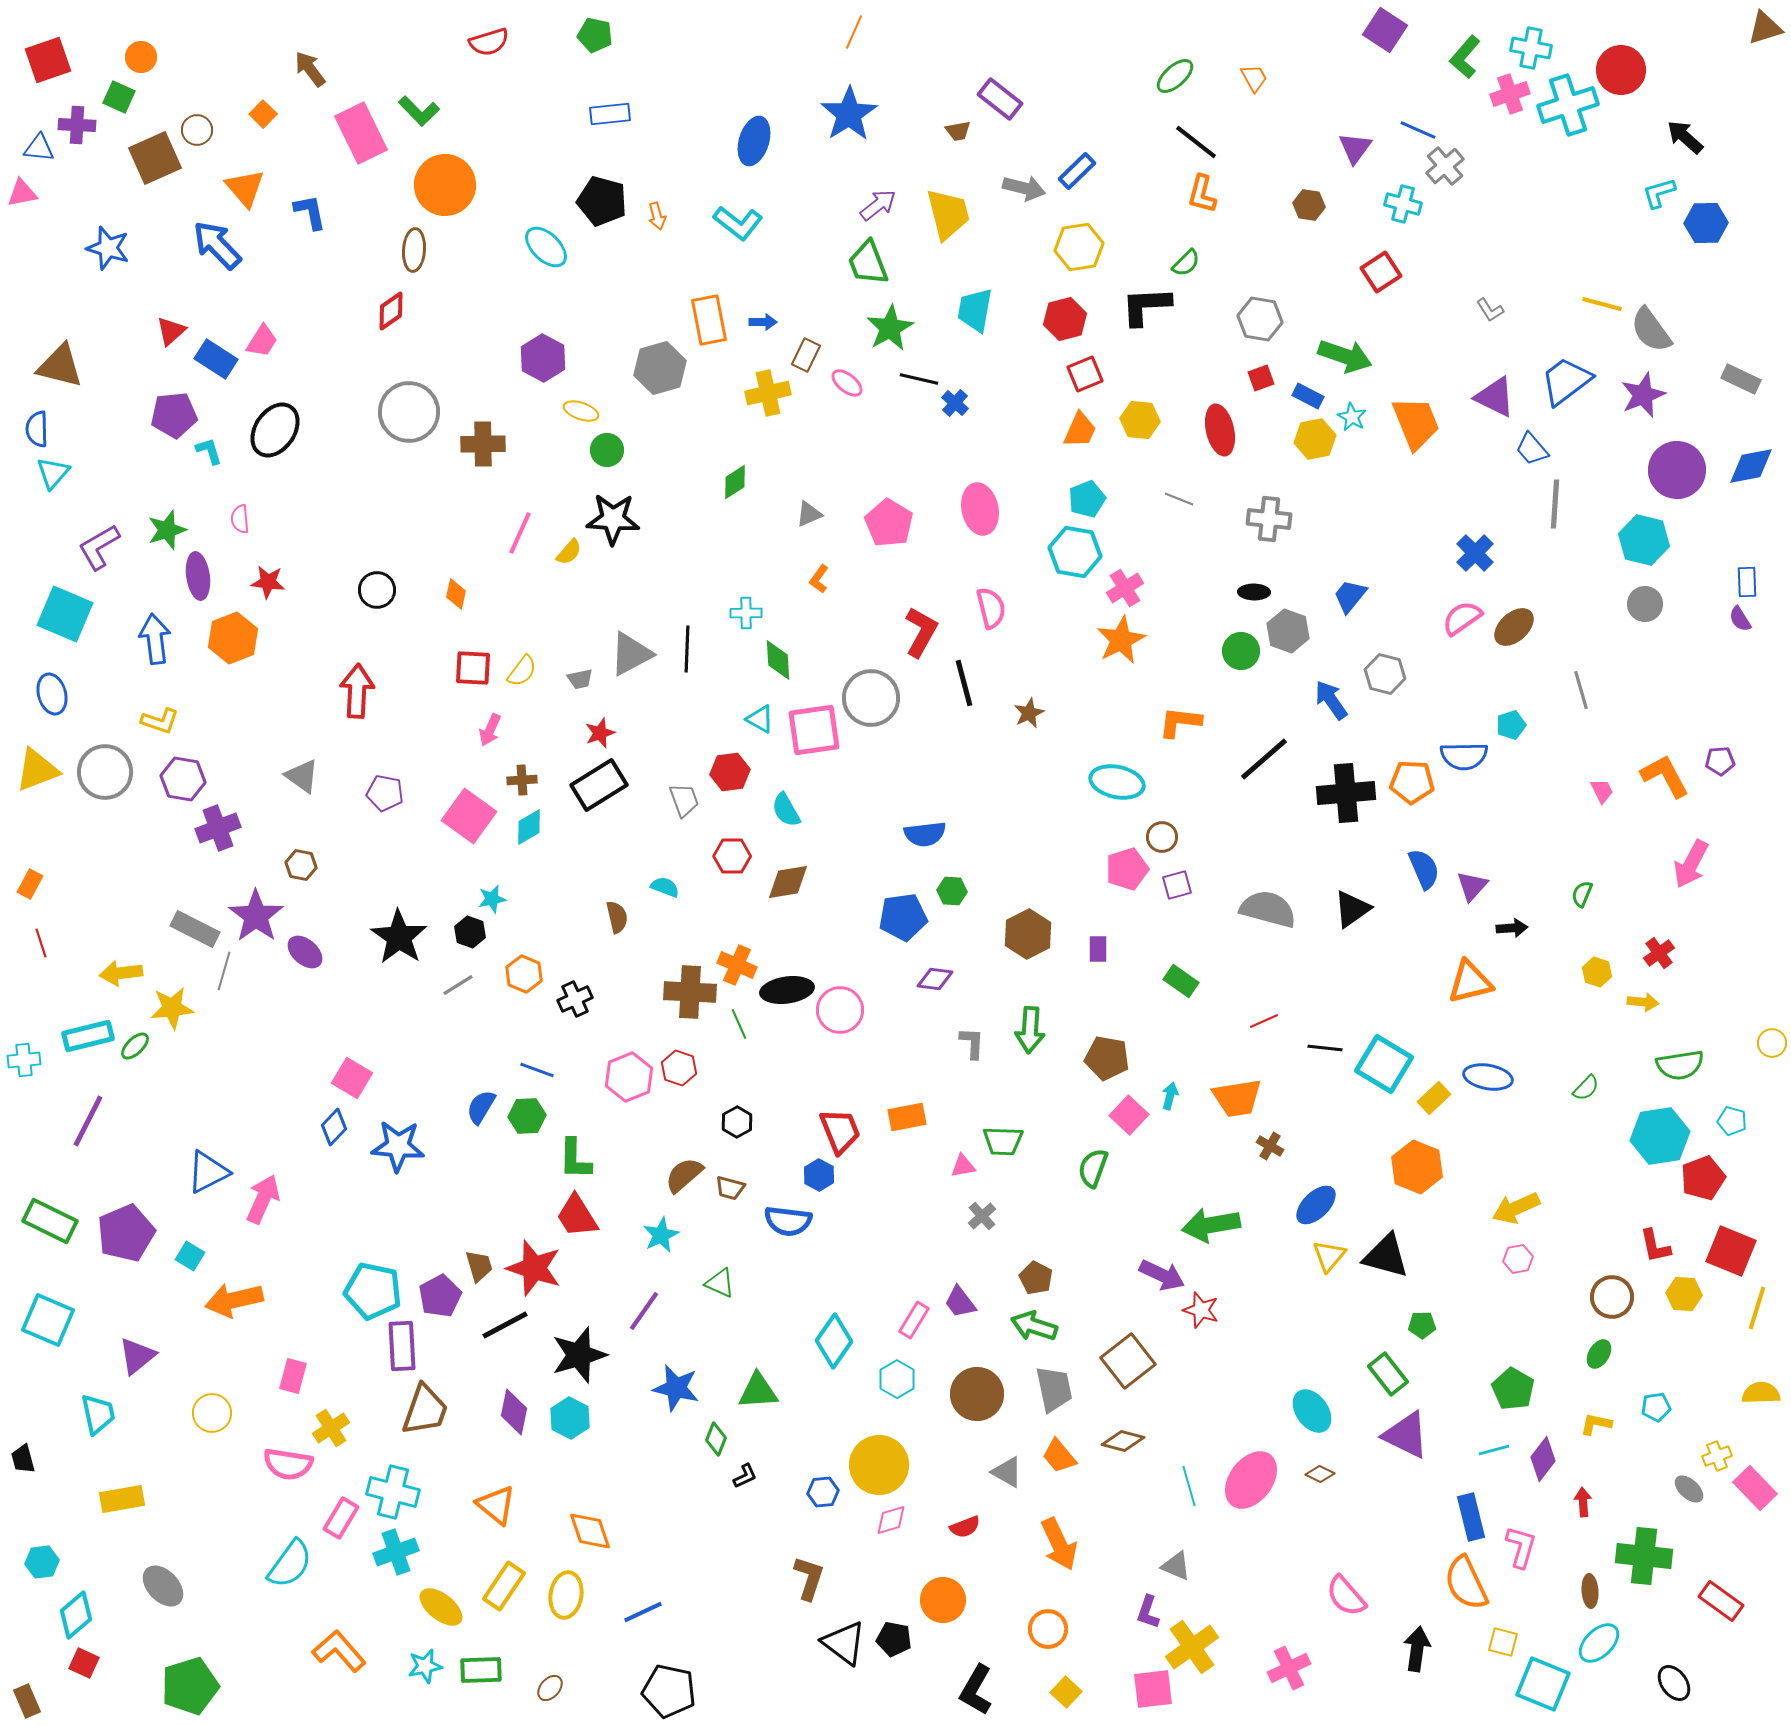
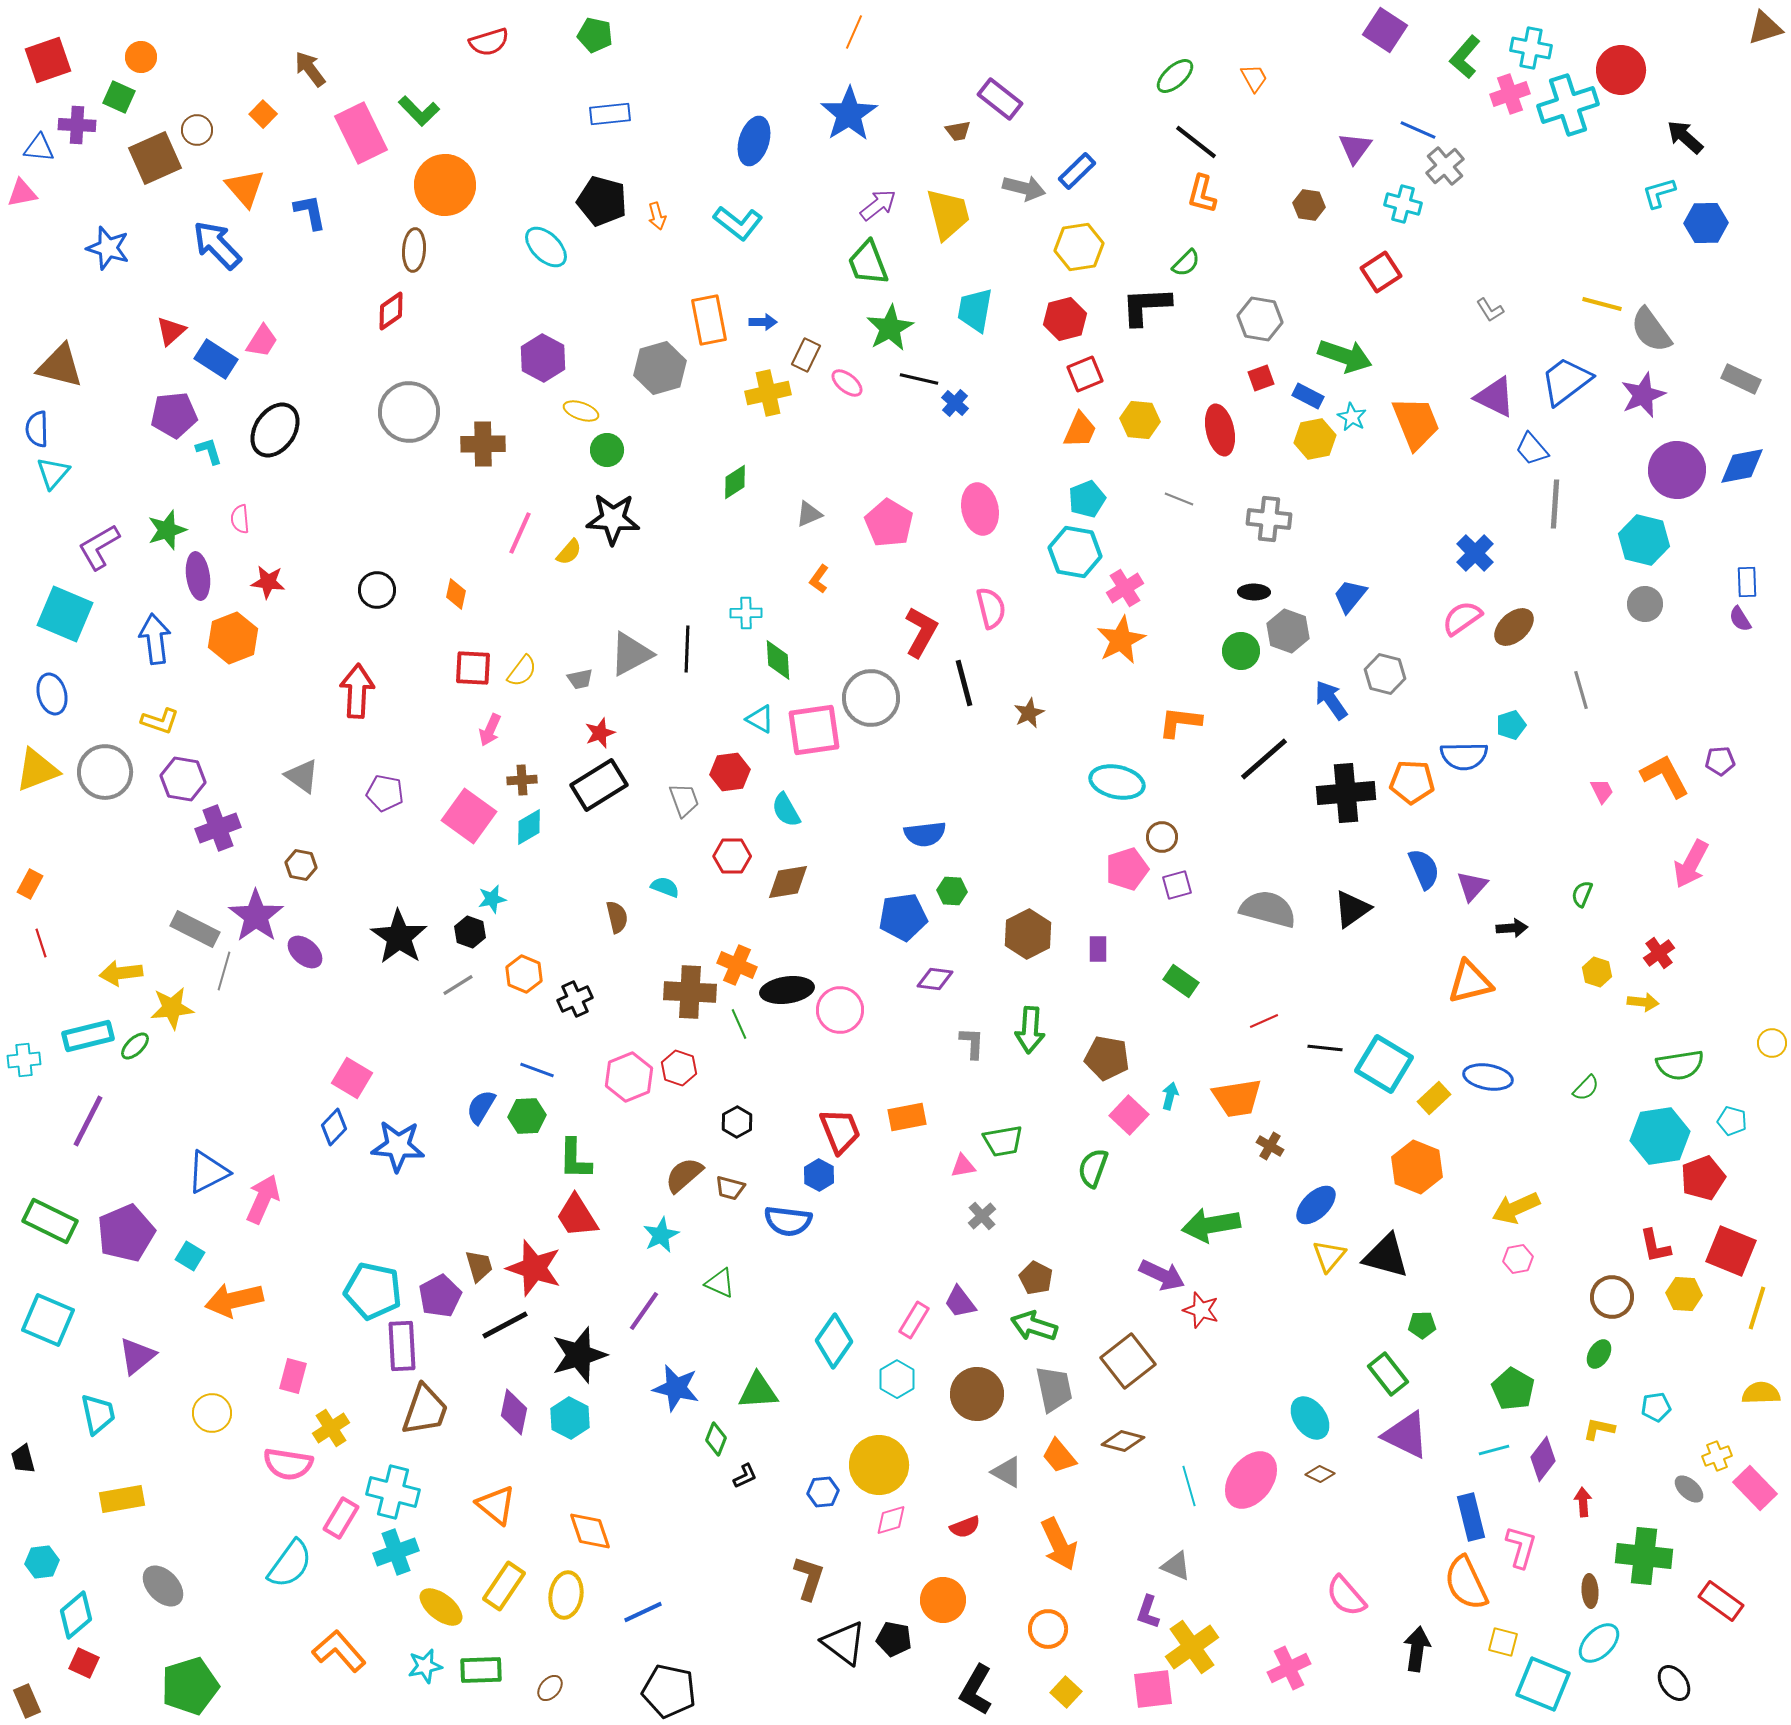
blue diamond at (1751, 466): moved 9 px left
green trapezoid at (1003, 1141): rotated 12 degrees counterclockwise
cyan ellipse at (1312, 1411): moved 2 px left, 7 px down
yellow L-shape at (1596, 1424): moved 3 px right, 5 px down
